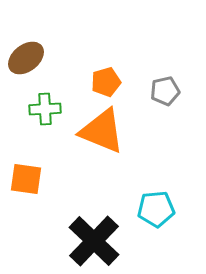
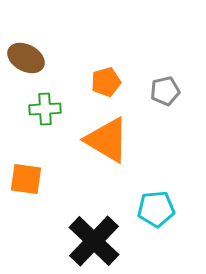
brown ellipse: rotated 66 degrees clockwise
orange triangle: moved 5 px right, 9 px down; rotated 9 degrees clockwise
